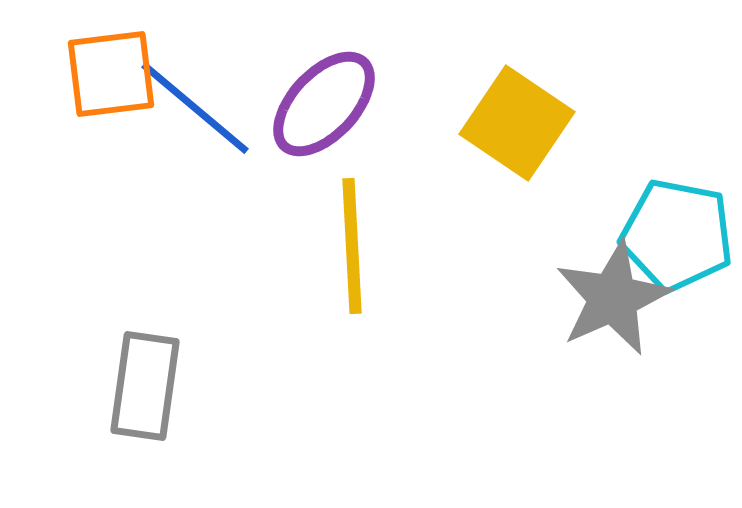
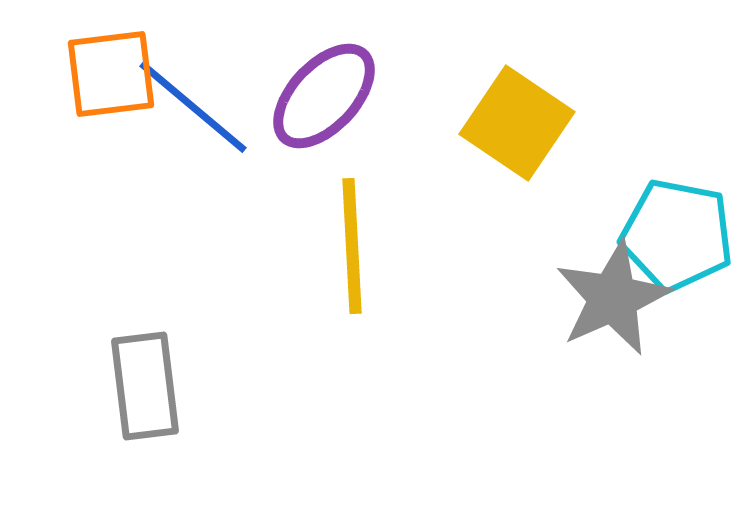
purple ellipse: moved 8 px up
blue line: moved 2 px left, 1 px up
gray rectangle: rotated 15 degrees counterclockwise
